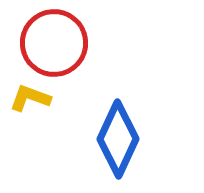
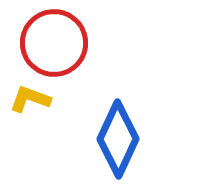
yellow L-shape: moved 1 px down
